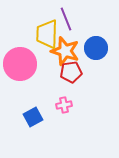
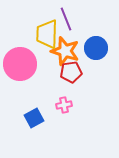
blue square: moved 1 px right, 1 px down
